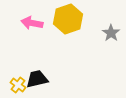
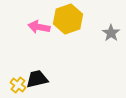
pink arrow: moved 7 px right, 4 px down
